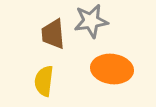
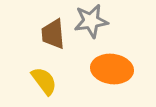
yellow semicircle: rotated 136 degrees clockwise
